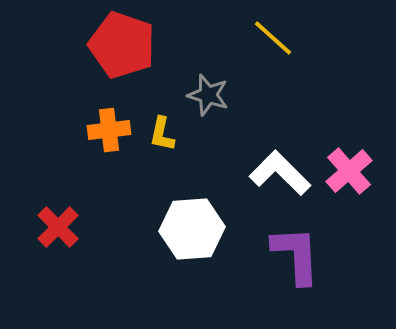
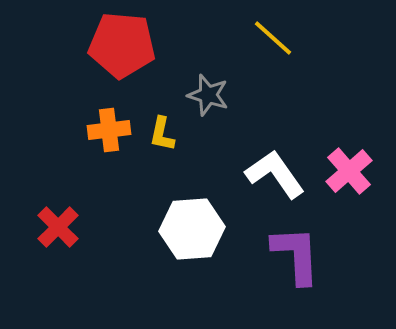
red pentagon: rotated 14 degrees counterclockwise
white L-shape: moved 5 px left, 1 px down; rotated 10 degrees clockwise
